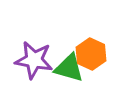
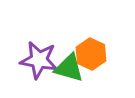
purple star: moved 5 px right
